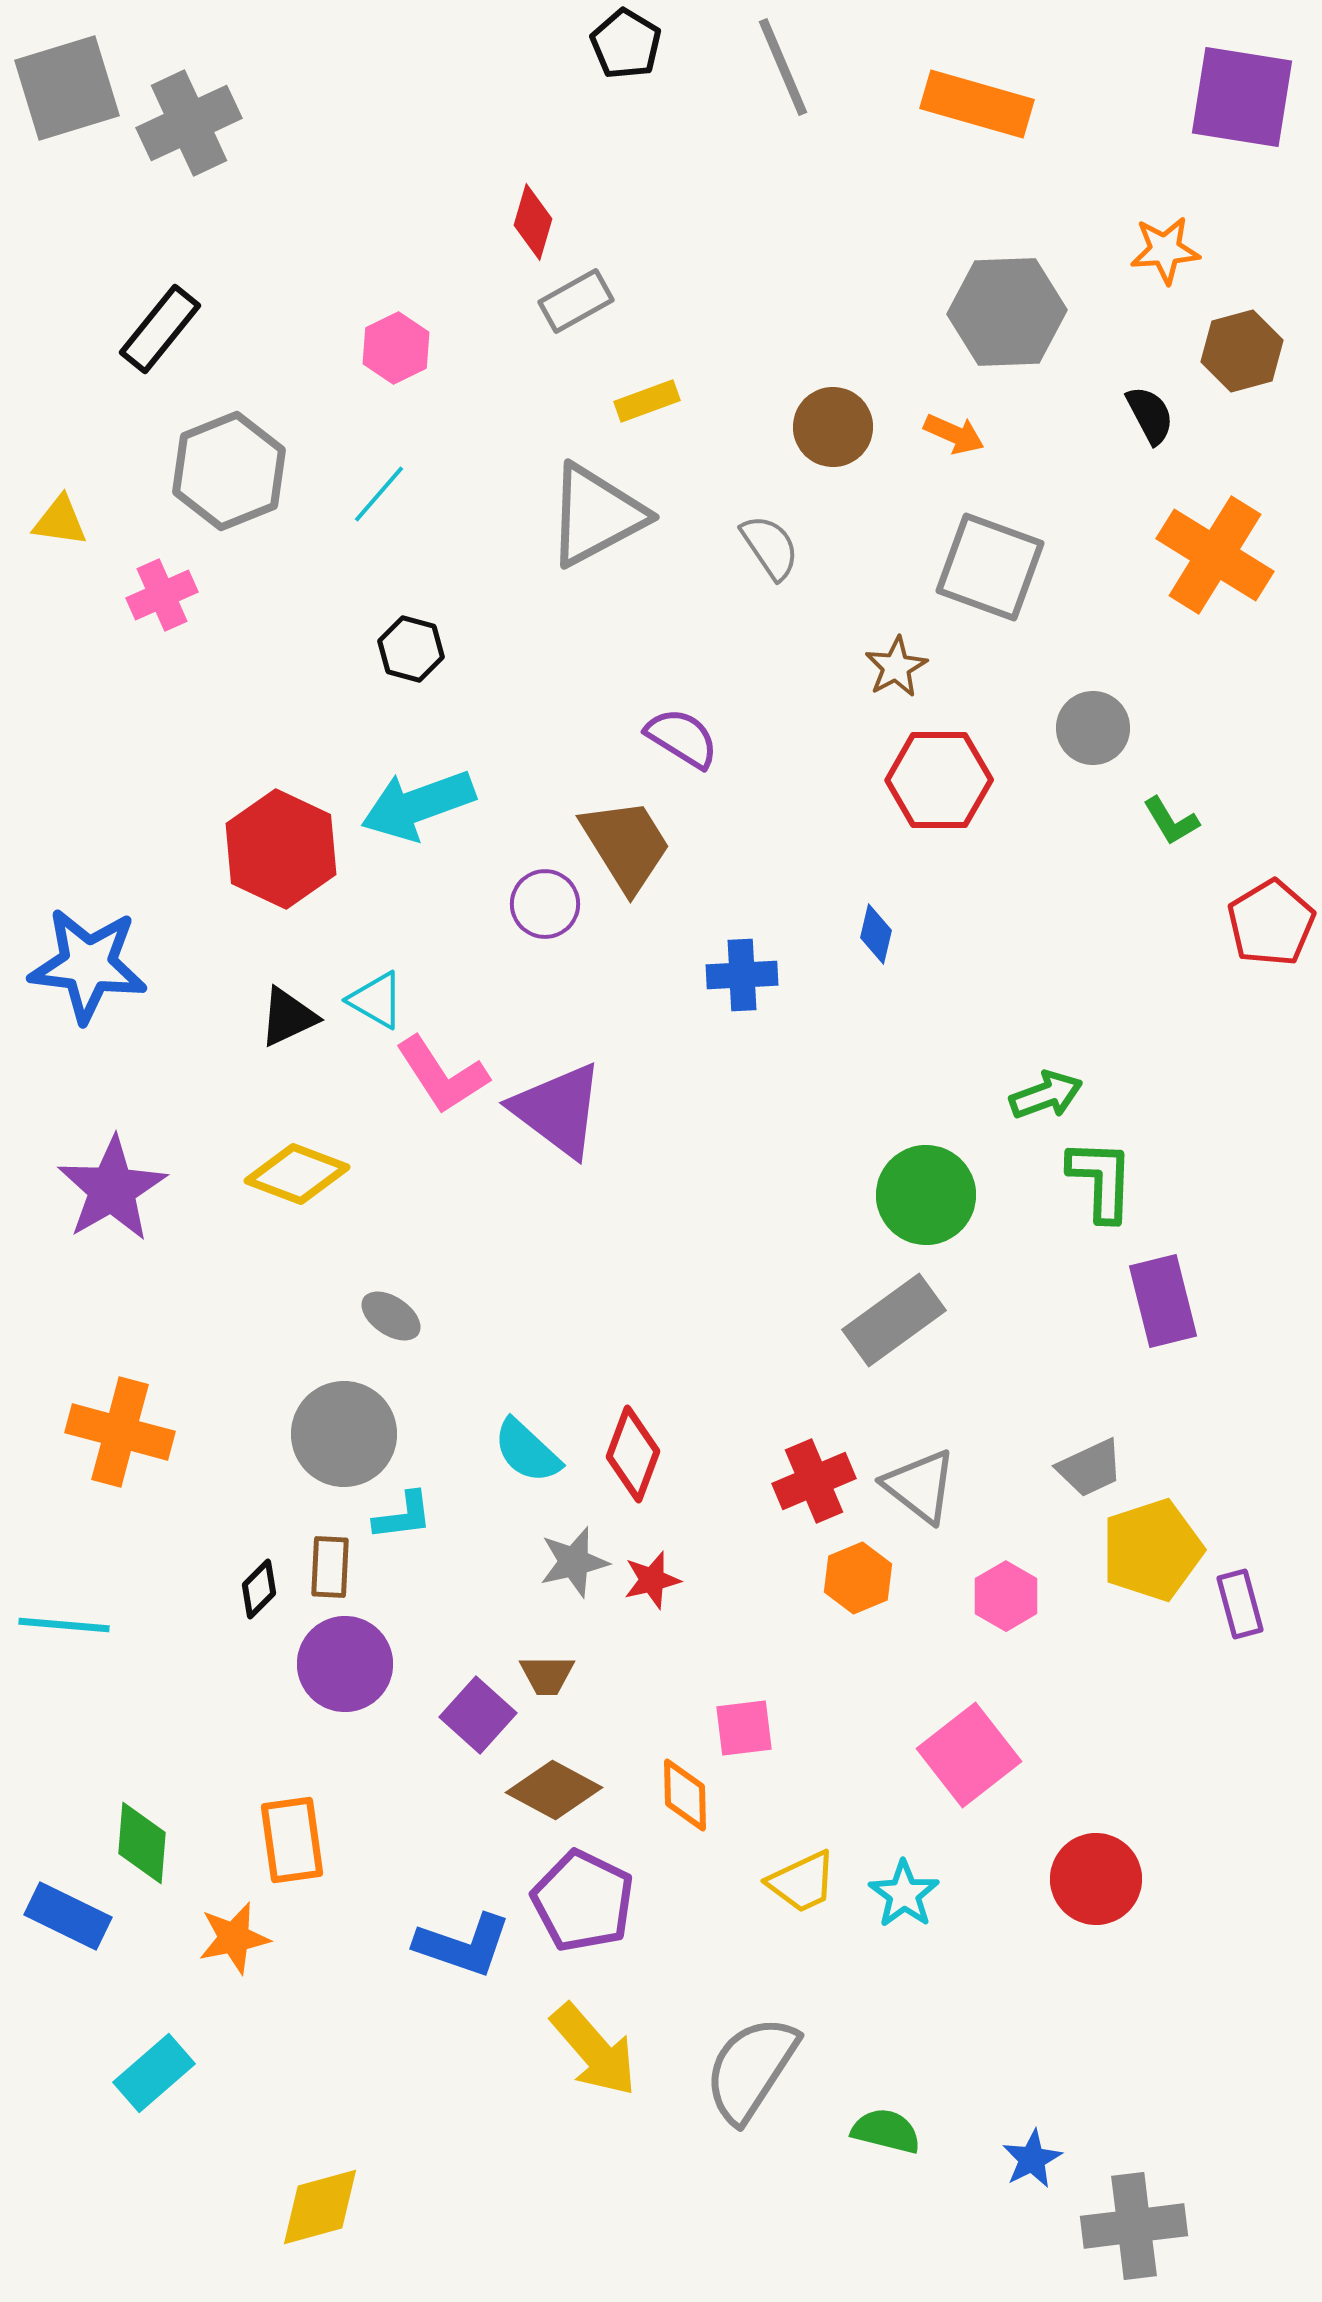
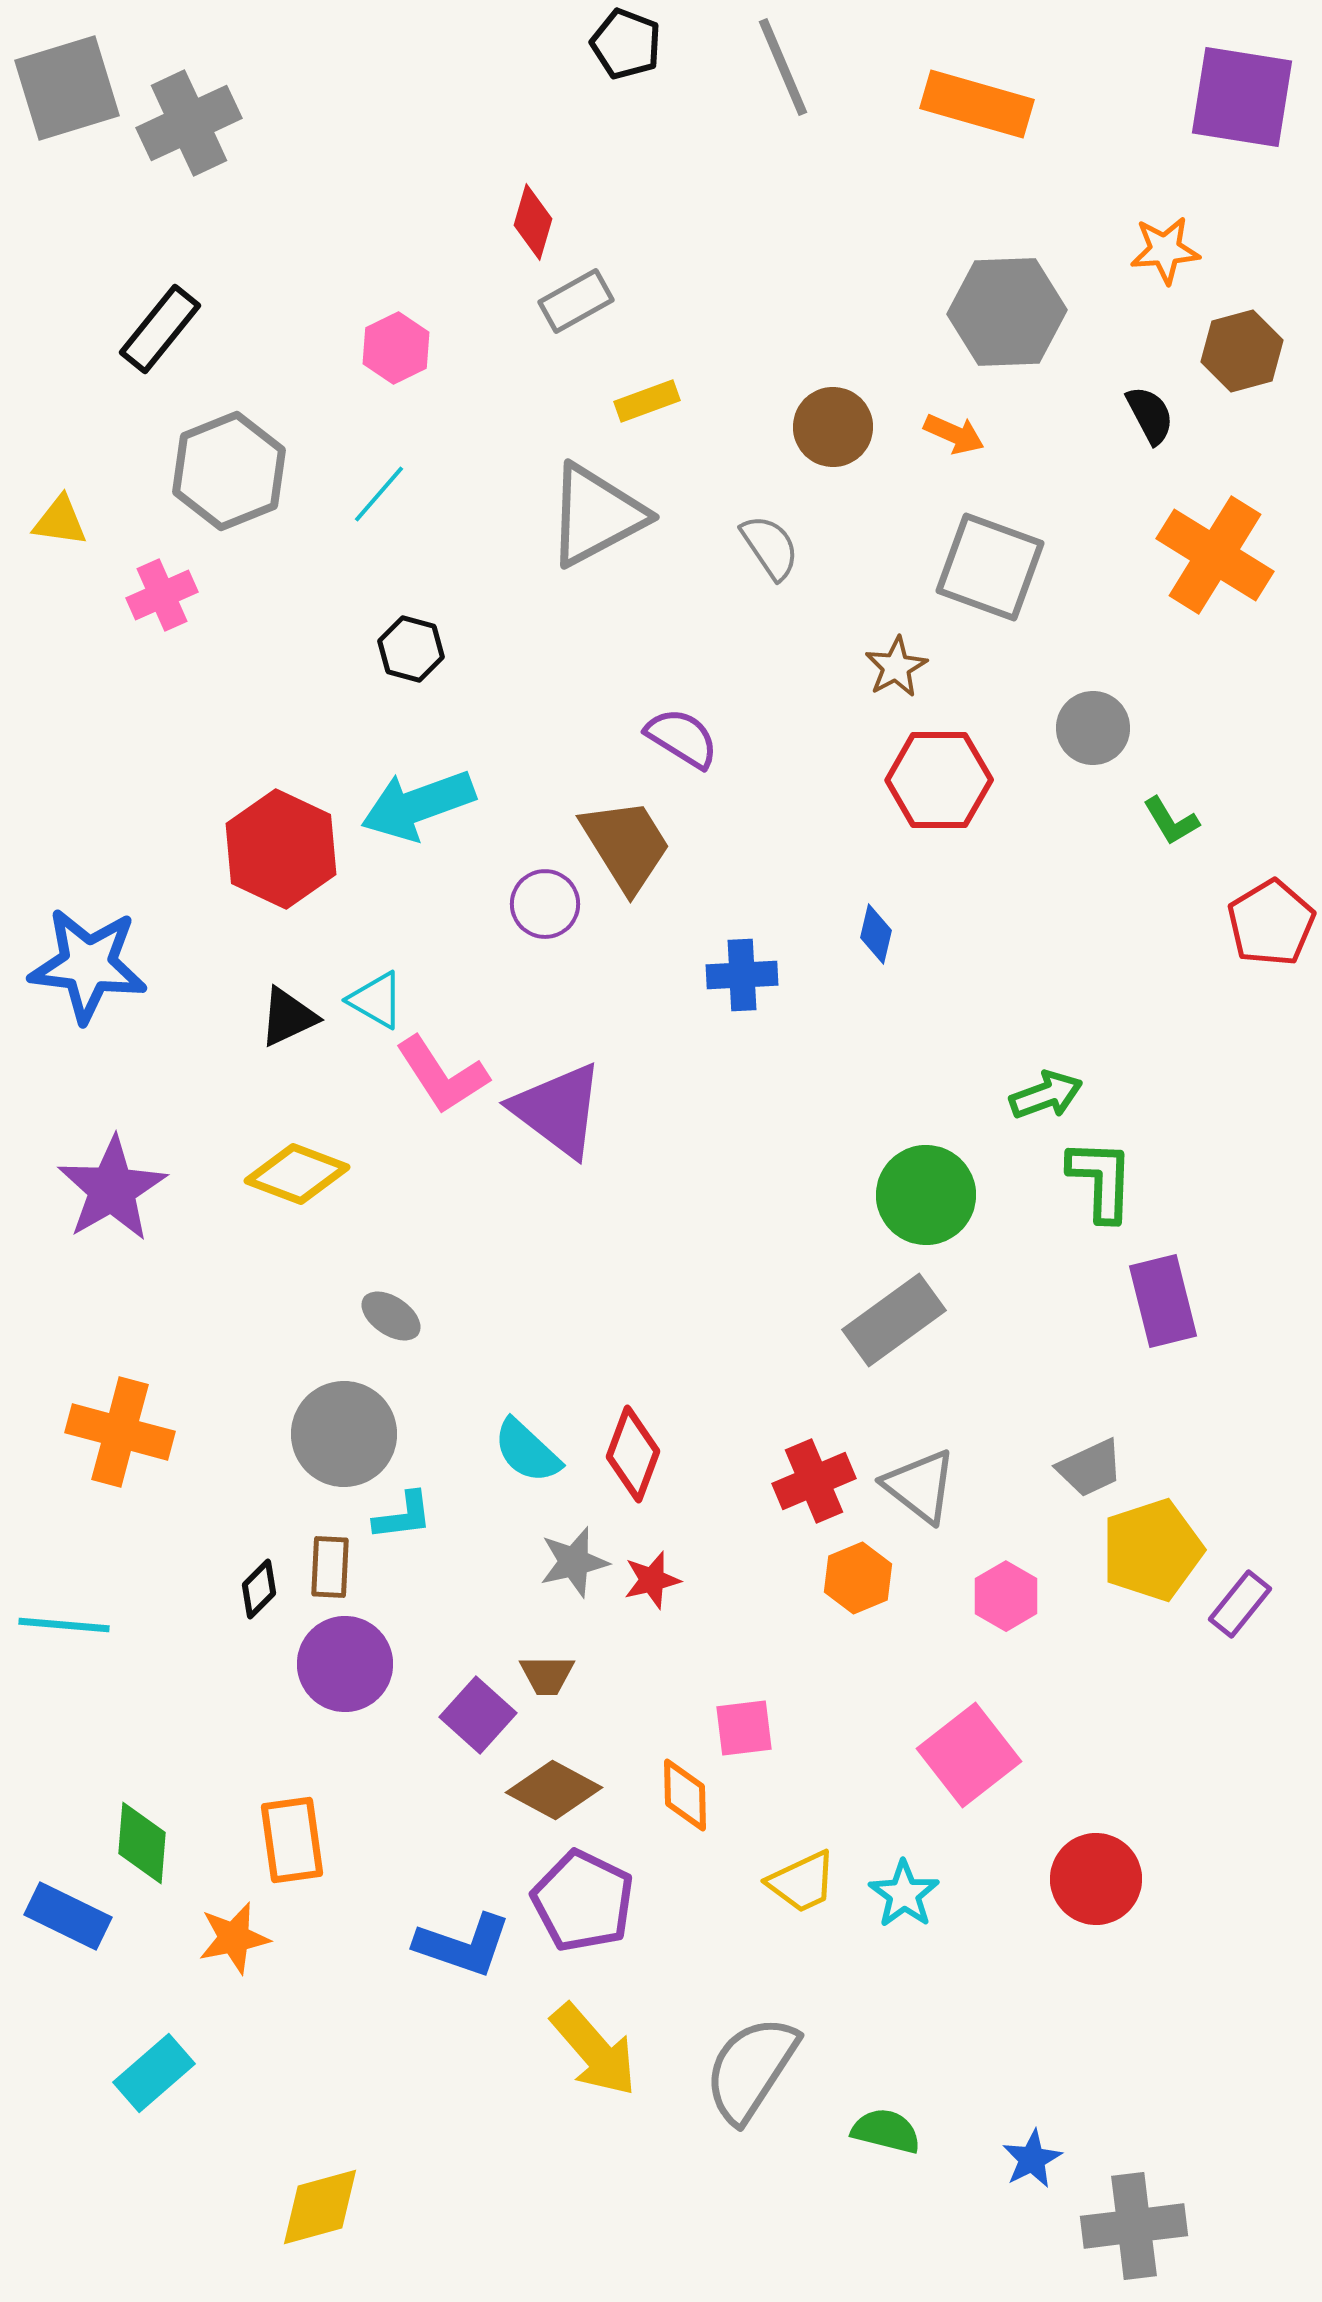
black pentagon at (626, 44): rotated 10 degrees counterclockwise
purple rectangle at (1240, 1604): rotated 54 degrees clockwise
